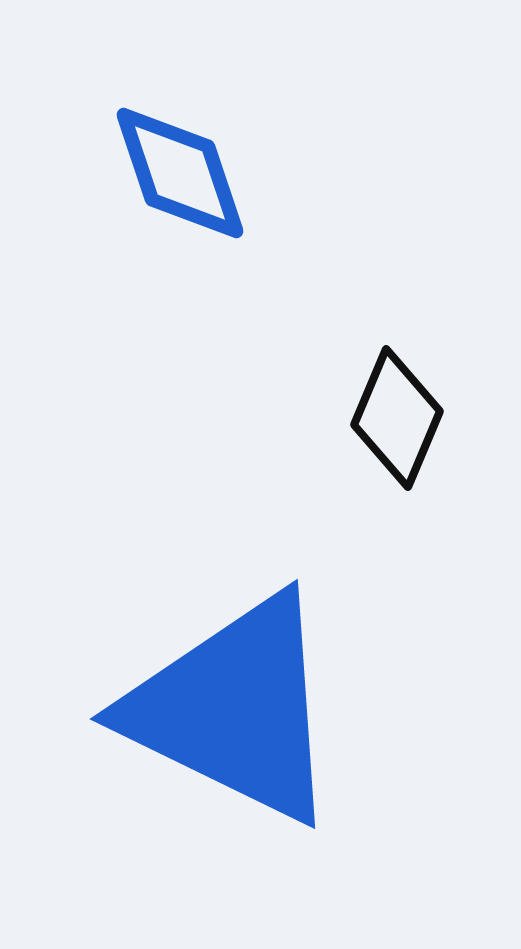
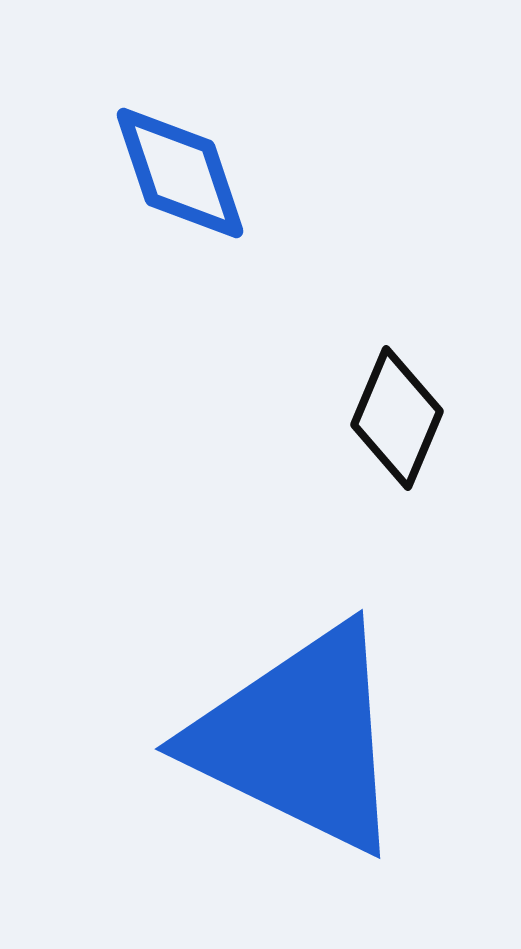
blue triangle: moved 65 px right, 30 px down
